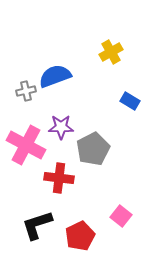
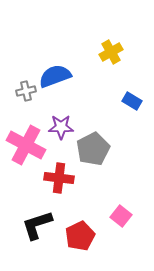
blue rectangle: moved 2 px right
